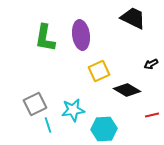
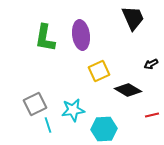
black trapezoid: rotated 40 degrees clockwise
black diamond: moved 1 px right
